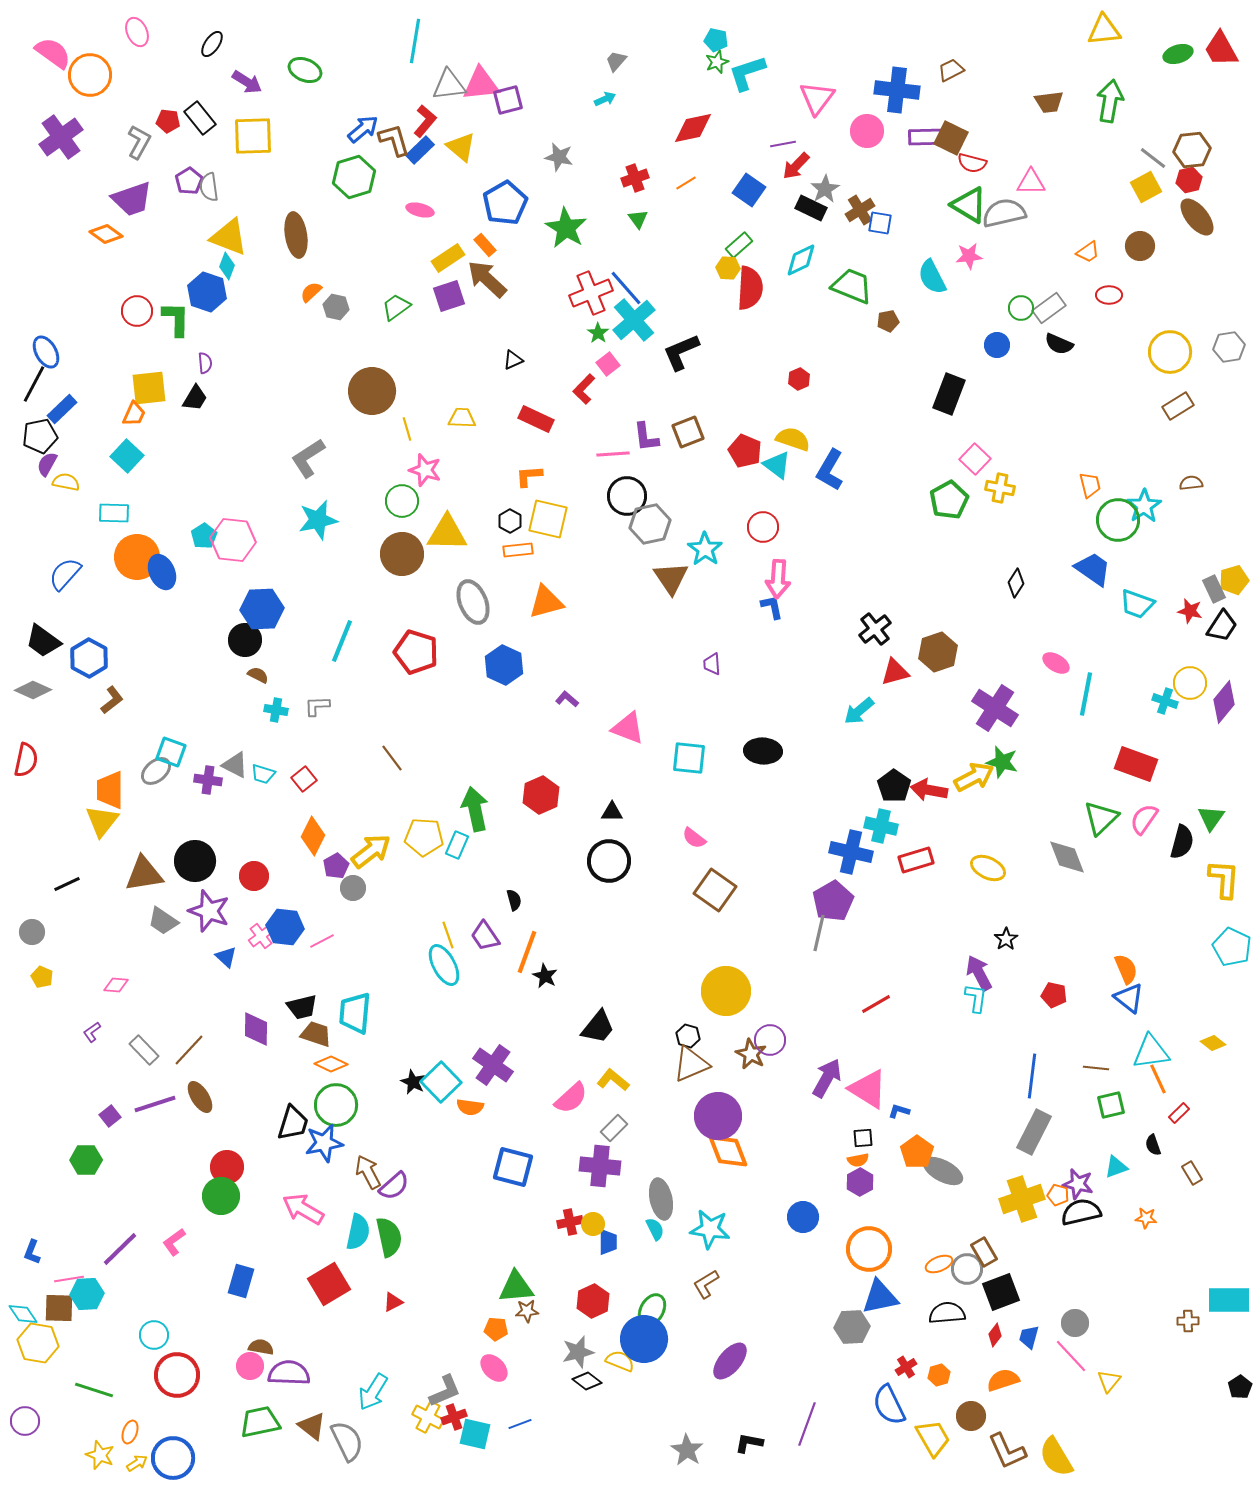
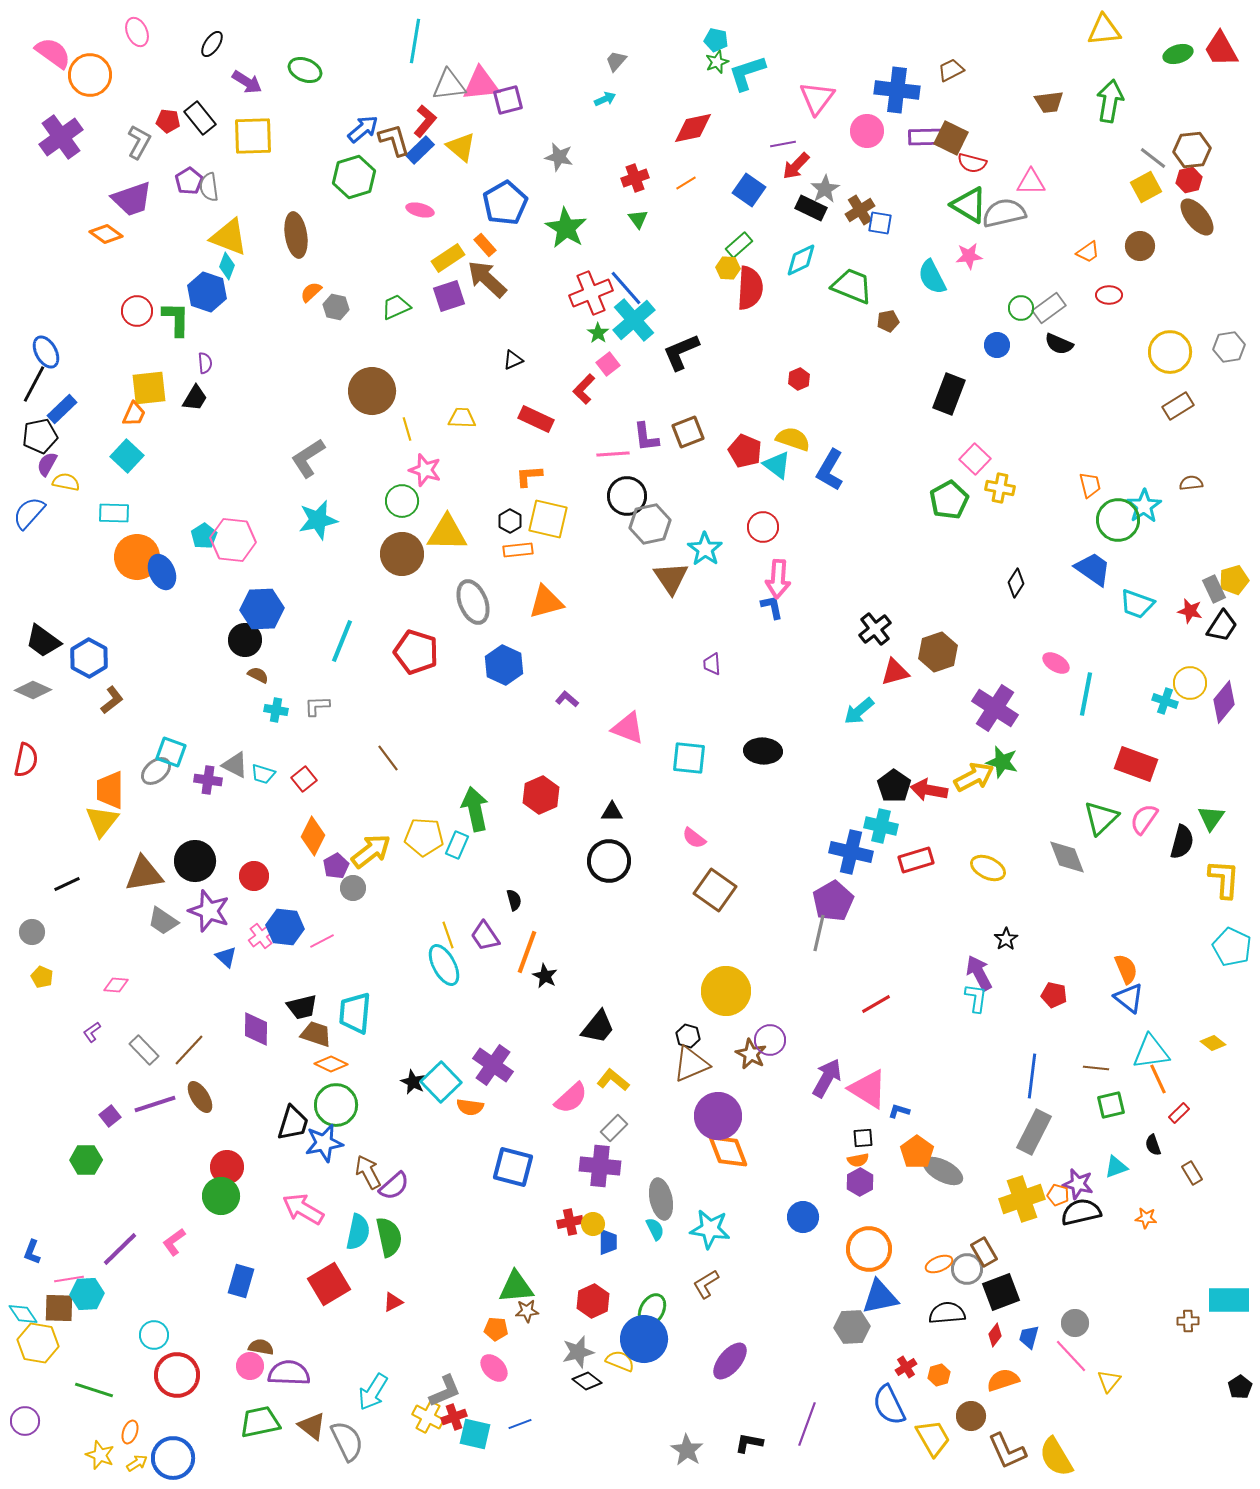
green trapezoid at (396, 307): rotated 12 degrees clockwise
blue semicircle at (65, 574): moved 36 px left, 61 px up
brown line at (392, 758): moved 4 px left
